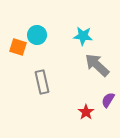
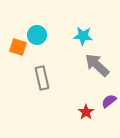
gray rectangle: moved 4 px up
purple semicircle: moved 1 px right, 1 px down; rotated 21 degrees clockwise
